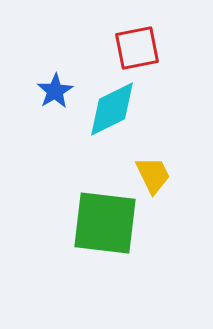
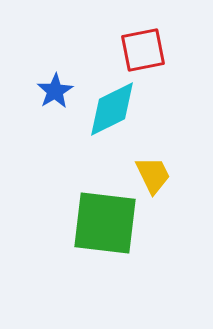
red square: moved 6 px right, 2 px down
